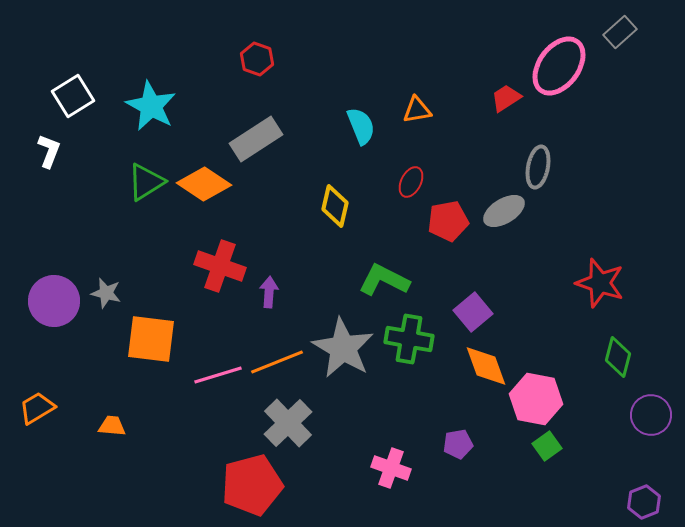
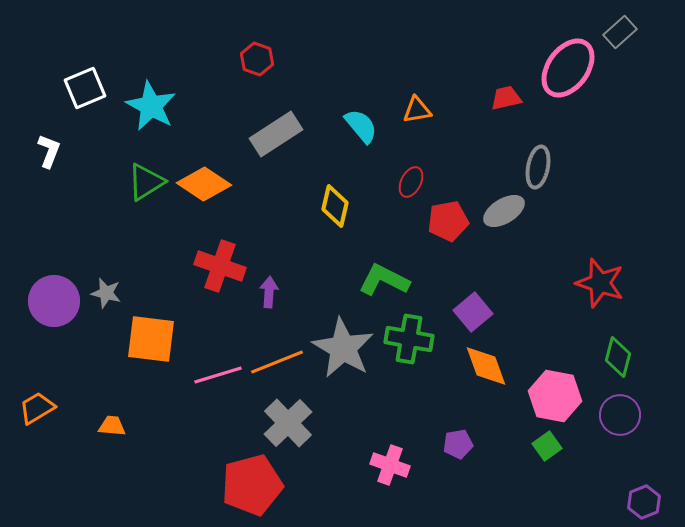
pink ellipse at (559, 66): moved 9 px right, 2 px down
white square at (73, 96): moved 12 px right, 8 px up; rotated 9 degrees clockwise
red trapezoid at (506, 98): rotated 20 degrees clockwise
cyan semicircle at (361, 126): rotated 18 degrees counterclockwise
gray rectangle at (256, 139): moved 20 px right, 5 px up
pink hexagon at (536, 399): moved 19 px right, 3 px up
purple circle at (651, 415): moved 31 px left
pink cross at (391, 468): moved 1 px left, 3 px up
